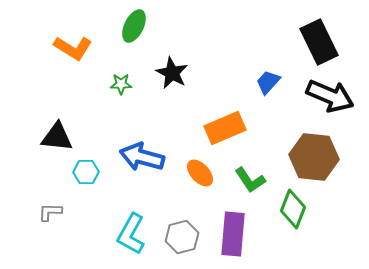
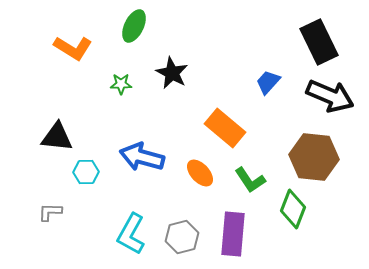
orange rectangle: rotated 63 degrees clockwise
